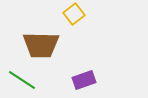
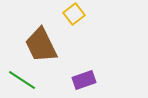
brown trapezoid: rotated 63 degrees clockwise
